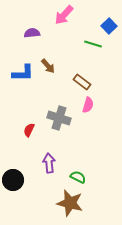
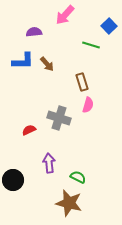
pink arrow: moved 1 px right
purple semicircle: moved 2 px right, 1 px up
green line: moved 2 px left, 1 px down
brown arrow: moved 1 px left, 2 px up
blue L-shape: moved 12 px up
brown rectangle: rotated 36 degrees clockwise
red semicircle: rotated 40 degrees clockwise
brown star: moved 1 px left
